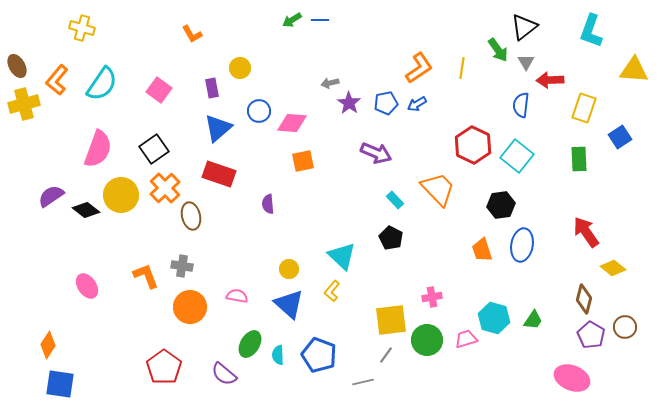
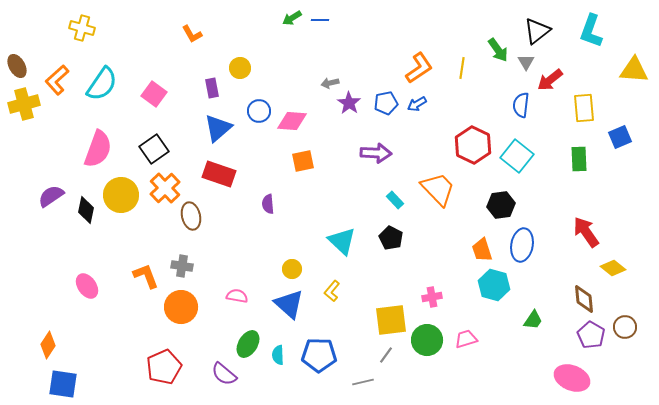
green arrow at (292, 20): moved 2 px up
black triangle at (524, 27): moved 13 px right, 4 px down
orange L-shape at (57, 80): rotated 8 degrees clockwise
red arrow at (550, 80): rotated 36 degrees counterclockwise
pink square at (159, 90): moved 5 px left, 4 px down
yellow rectangle at (584, 108): rotated 24 degrees counterclockwise
pink diamond at (292, 123): moved 2 px up
blue square at (620, 137): rotated 10 degrees clockwise
purple arrow at (376, 153): rotated 20 degrees counterclockwise
black diamond at (86, 210): rotated 64 degrees clockwise
cyan triangle at (342, 256): moved 15 px up
yellow circle at (289, 269): moved 3 px right
brown diamond at (584, 299): rotated 20 degrees counterclockwise
orange circle at (190, 307): moved 9 px left
cyan hexagon at (494, 318): moved 33 px up
green ellipse at (250, 344): moved 2 px left
blue pentagon at (319, 355): rotated 20 degrees counterclockwise
red pentagon at (164, 367): rotated 12 degrees clockwise
blue square at (60, 384): moved 3 px right
